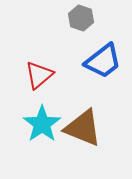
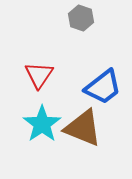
blue trapezoid: moved 26 px down
red triangle: rotated 16 degrees counterclockwise
